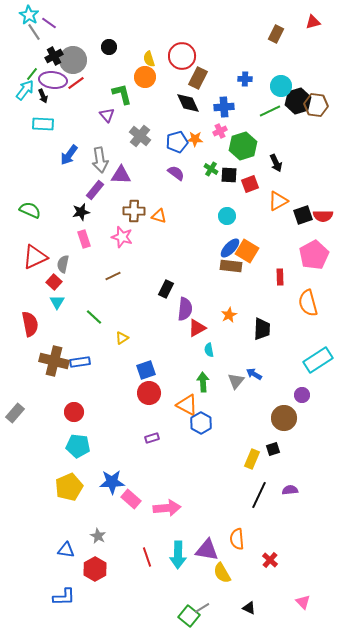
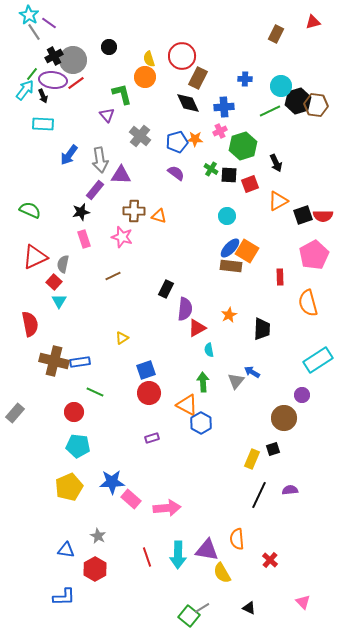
cyan triangle at (57, 302): moved 2 px right, 1 px up
green line at (94, 317): moved 1 px right, 75 px down; rotated 18 degrees counterclockwise
blue arrow at (254, 374): moved 2 px left, 2 px up
